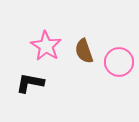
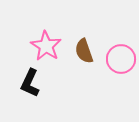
pink circle: moved 2 px right, 3 px up
black L-shape: rotated 76 degrees counterclockwise
